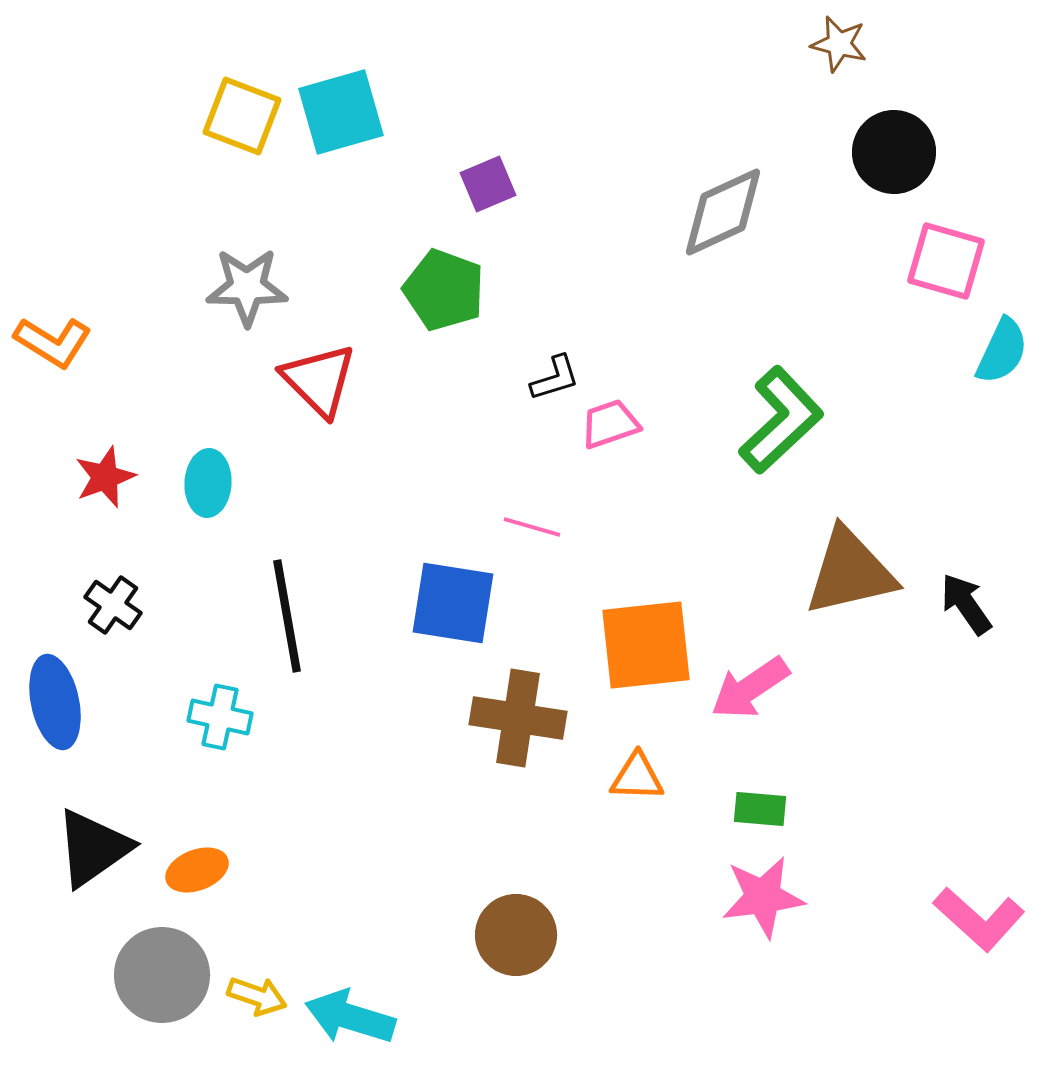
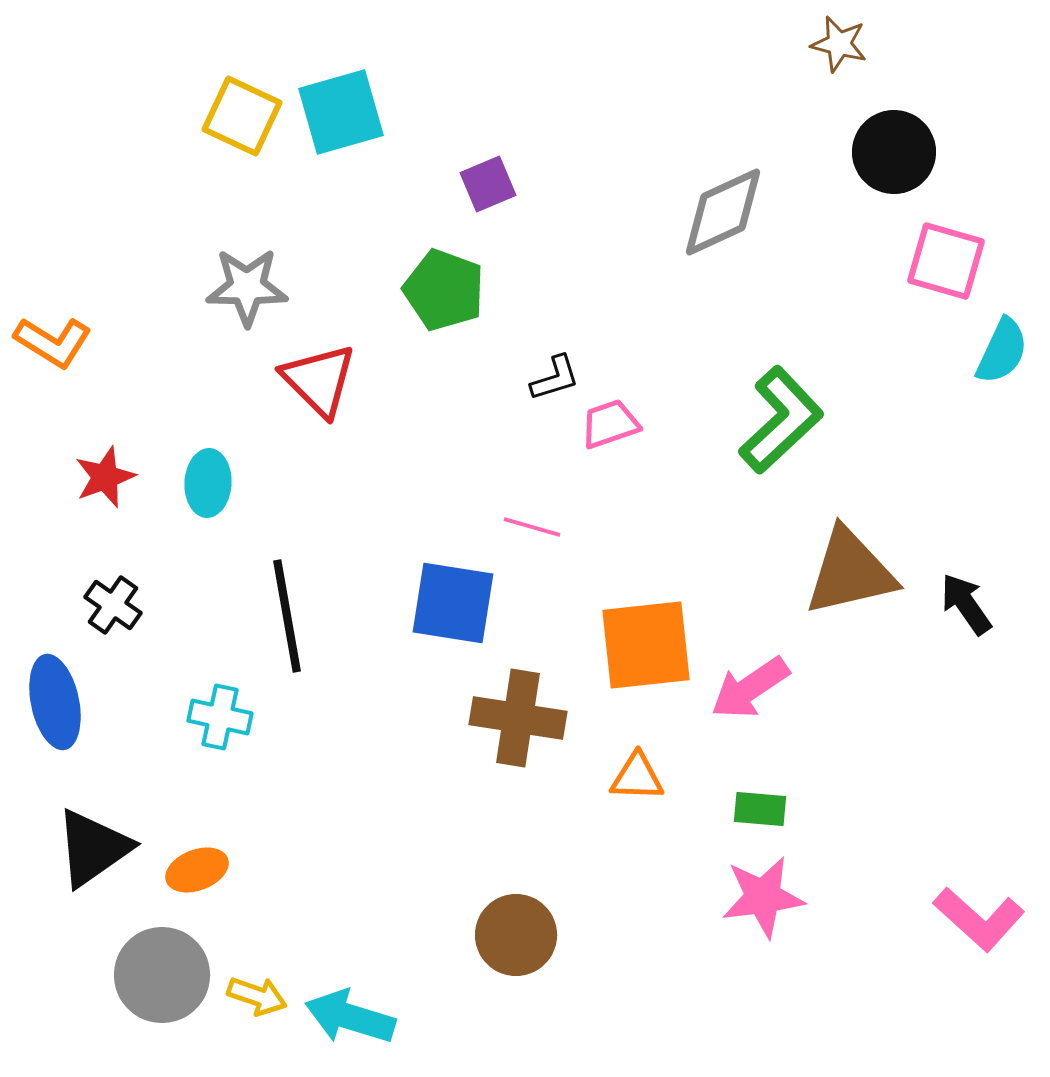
yellow square: rotated 4 degrees clockwise
